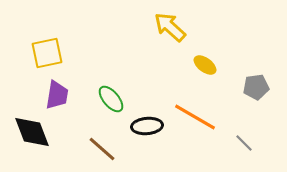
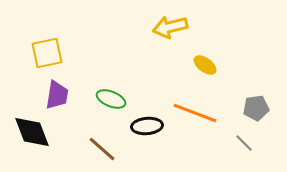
yellow arrow: rotated 56 degrees counterclockwise
gray pentagon: moved 21 px down
green ellipse: rotated 28 degrees counterclockwise
orange line: moved 4 px up; rotated 9 degrees counterclockwise
